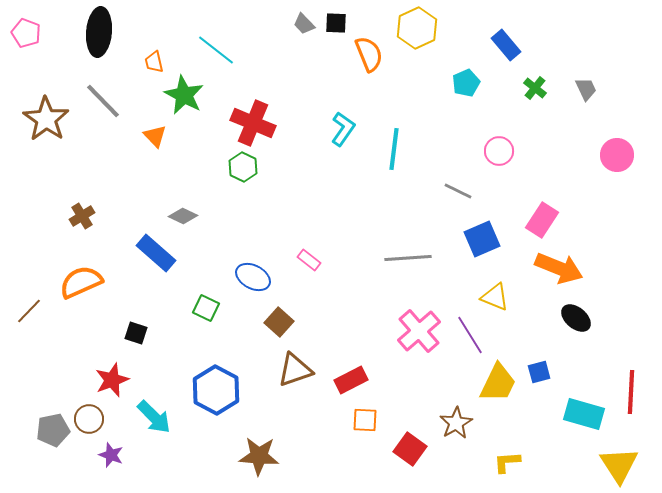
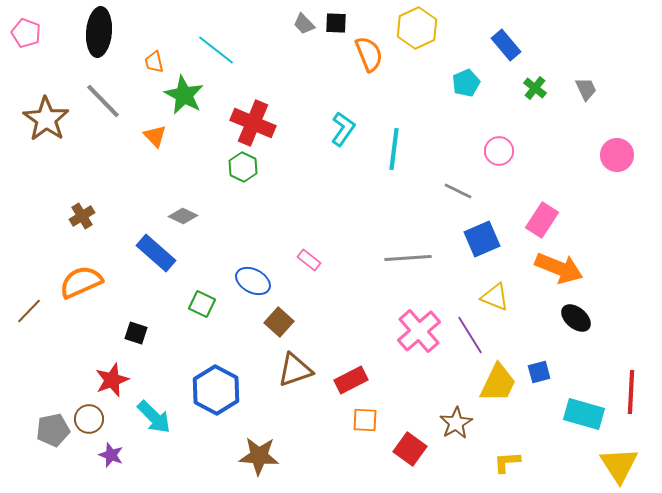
blue ellipse at (253, 277): moved 4 px down
green square at (206, 308): moved 4 px left, 4 px up
